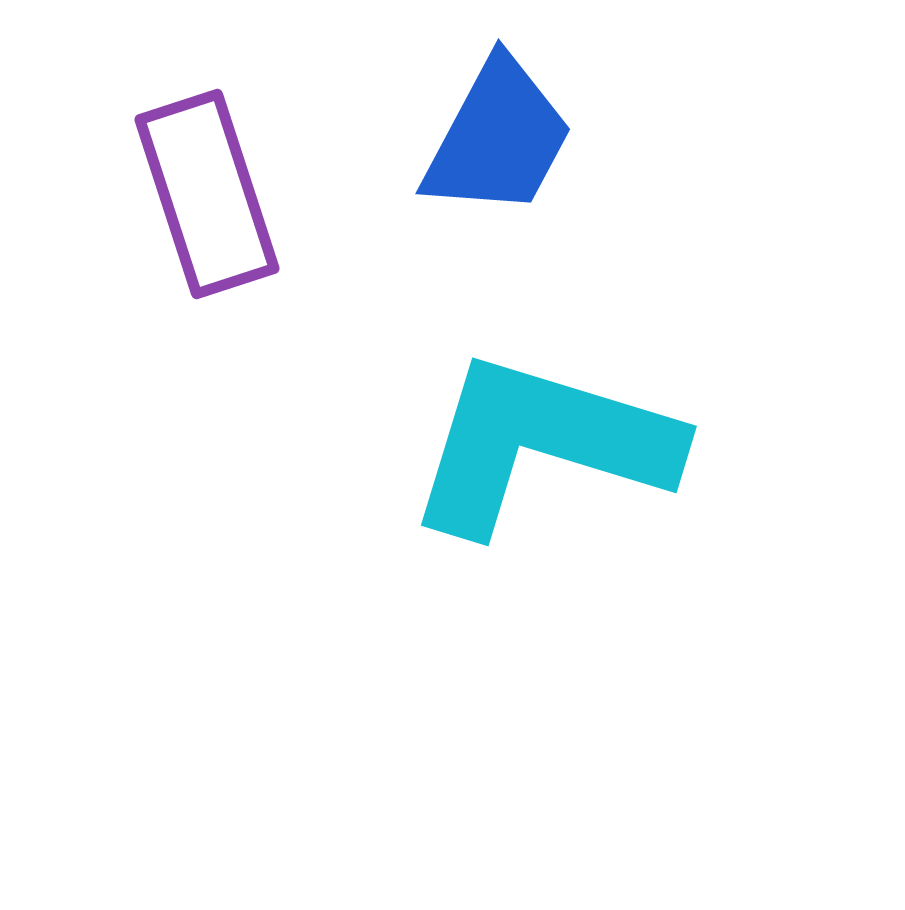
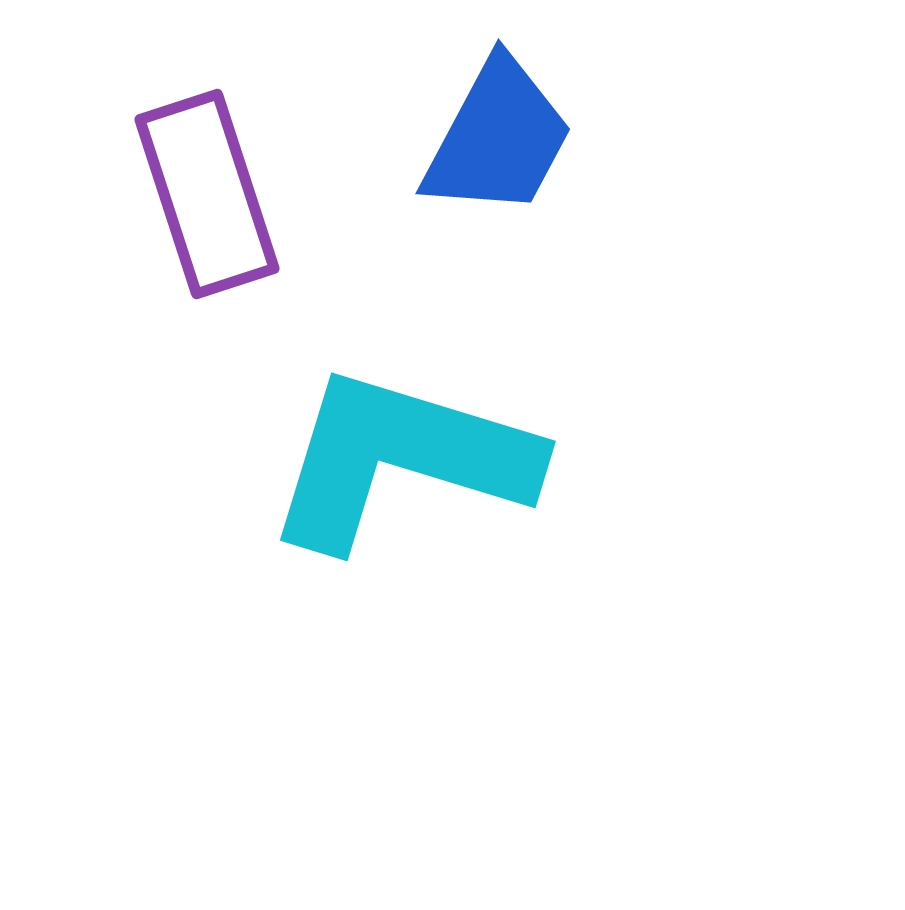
cyan L-shape: moved 141 px left, 15 px down
